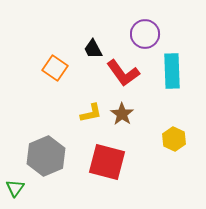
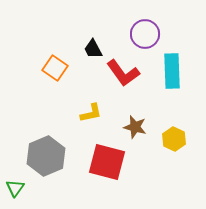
brown star: moved 13 px right, 13 px down; rotated 20 degrees counterclockwise
